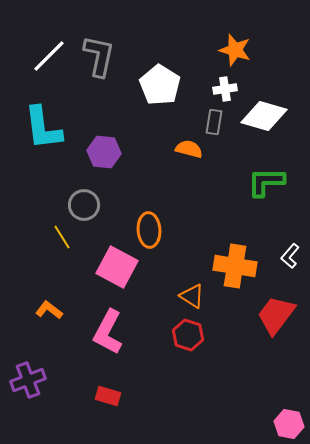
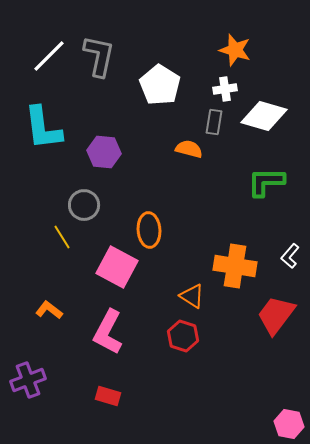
red hexagon: moved 5 px left, 1 px down
